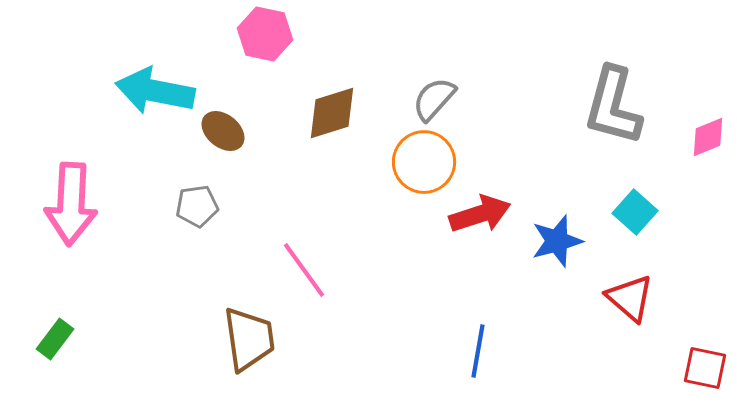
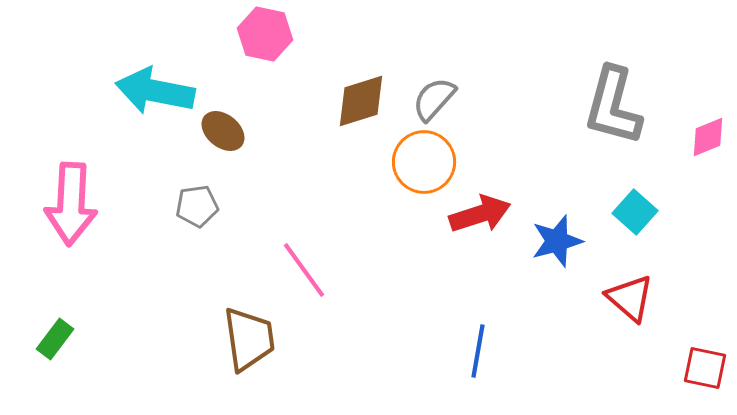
brown diamond: moved 29 px right, 12 px up
